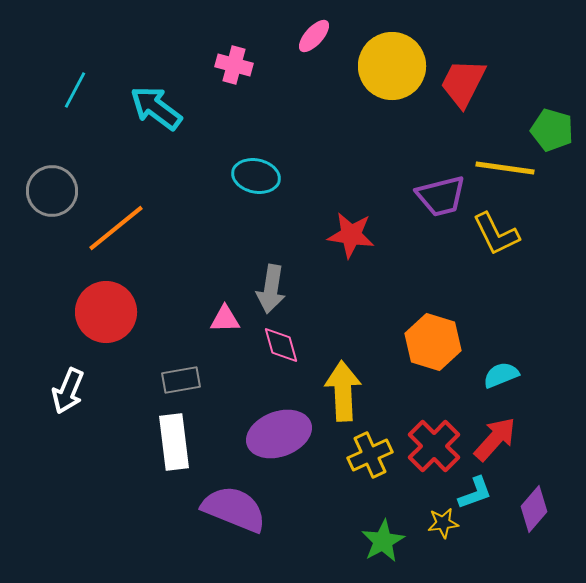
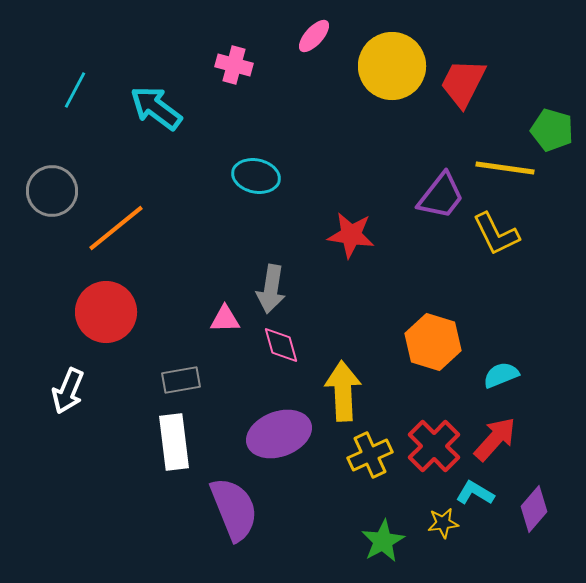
purple trapezoid: rotated 38 degrees counterclockwise
cyan L-shape: rotated 129 degrees counterclockwise
purple semicircle: rotated 46 degrees clockwise
